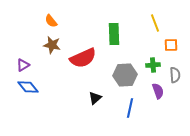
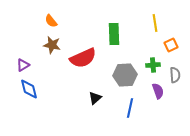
yellow line: rotated 12 degrees clockwise
orange square: rotated 24 degrees counterclockwise
blue diamond: moved 1 px right, 2 px down; rotated 25 degrees clockwise
